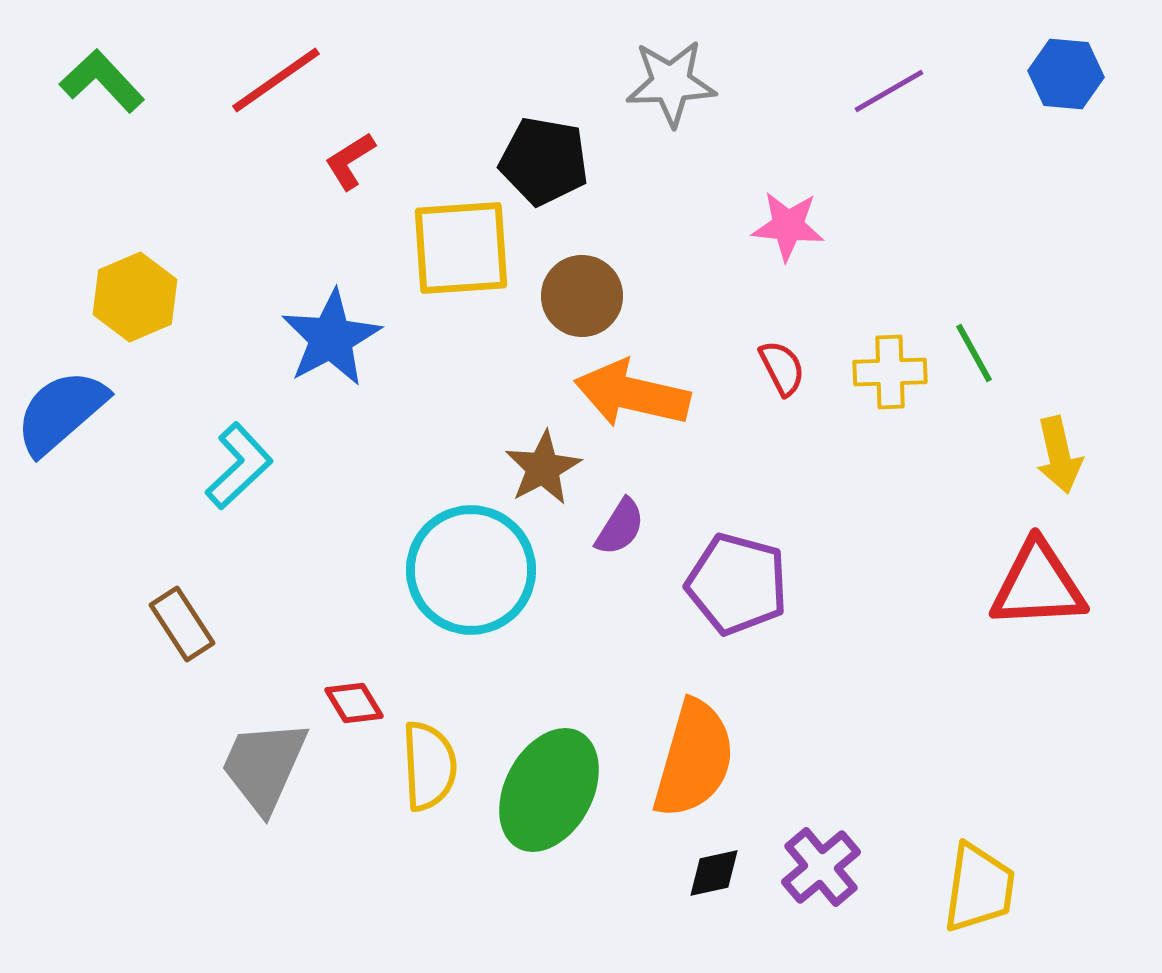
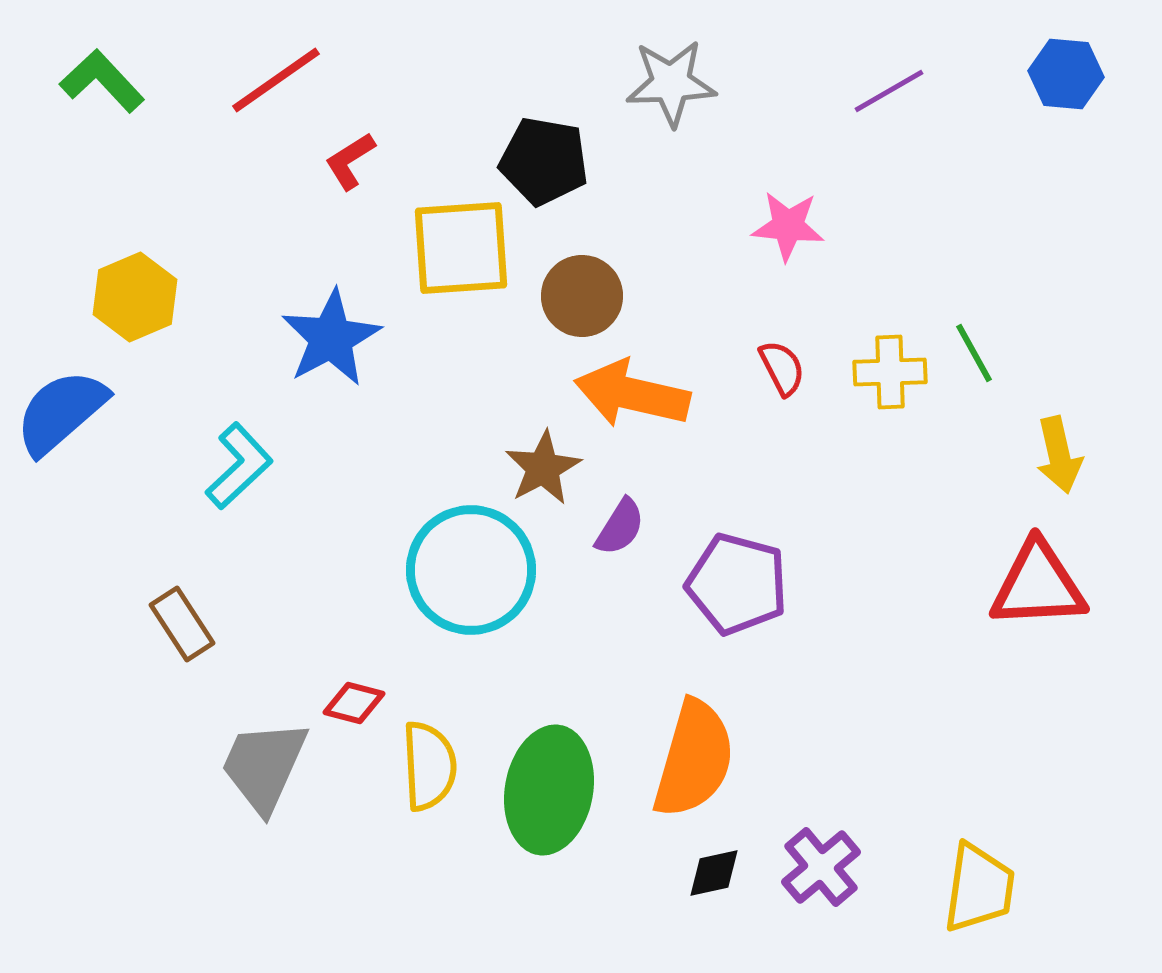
red diamond: rotated 44 degrees counterclockwise
green ellipse: rotated 18 degrees counterclockwise
